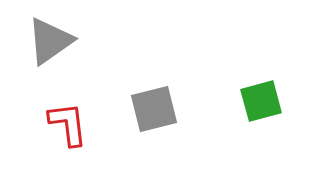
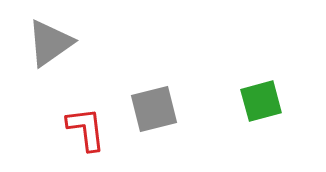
gray triangle: moved 2 px down
red L-shape: moved 18 px right, 5 px down
